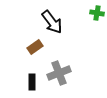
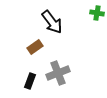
gray cross: moved 1 px left
black rectangle: moved 2 px left, 1 px up; rotated 21 degrees clockwise
